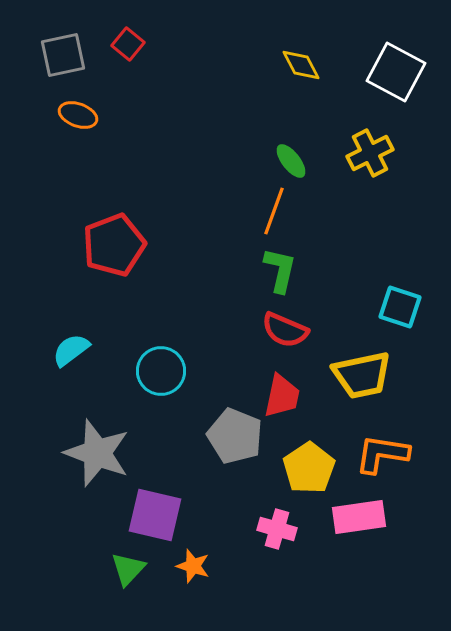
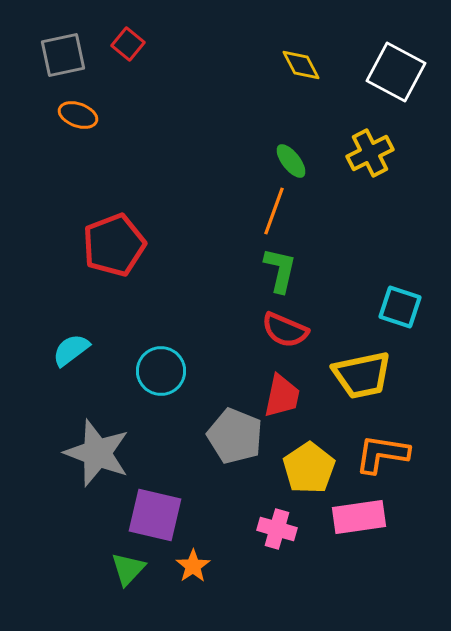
orange star: rotated 20 degrees clockwise
